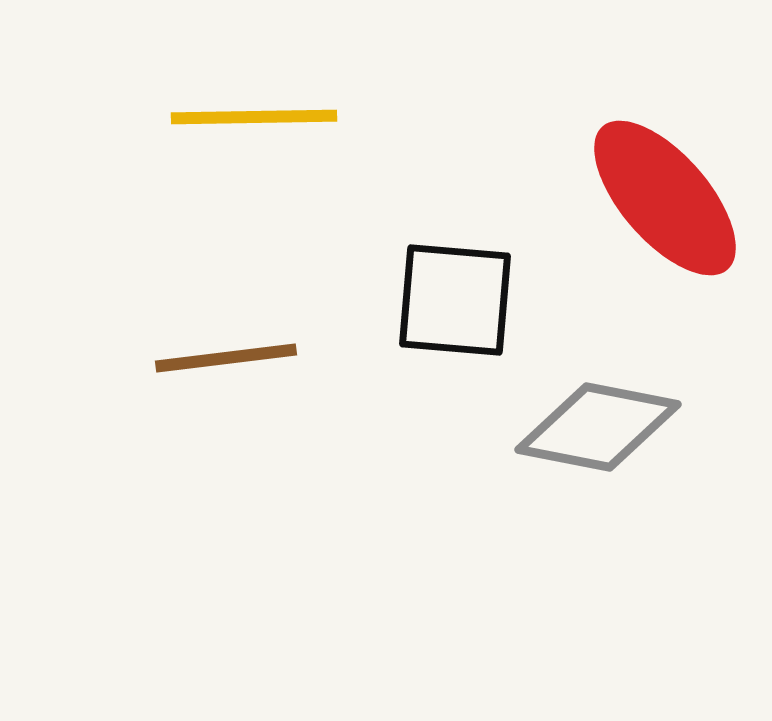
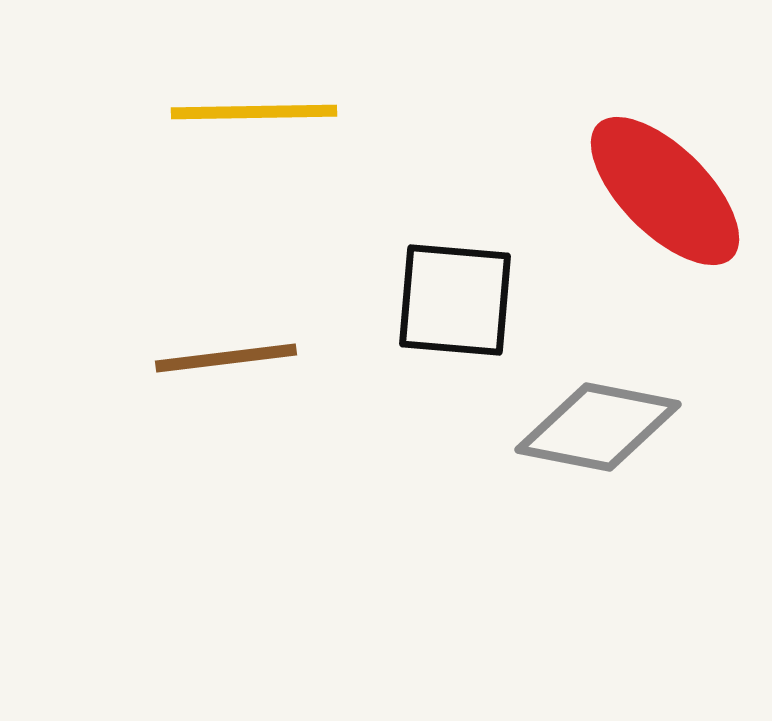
yellow line: moved 5 px up
red ellipse: moved 7 px up; rotated 4 degrees counterclockwise
